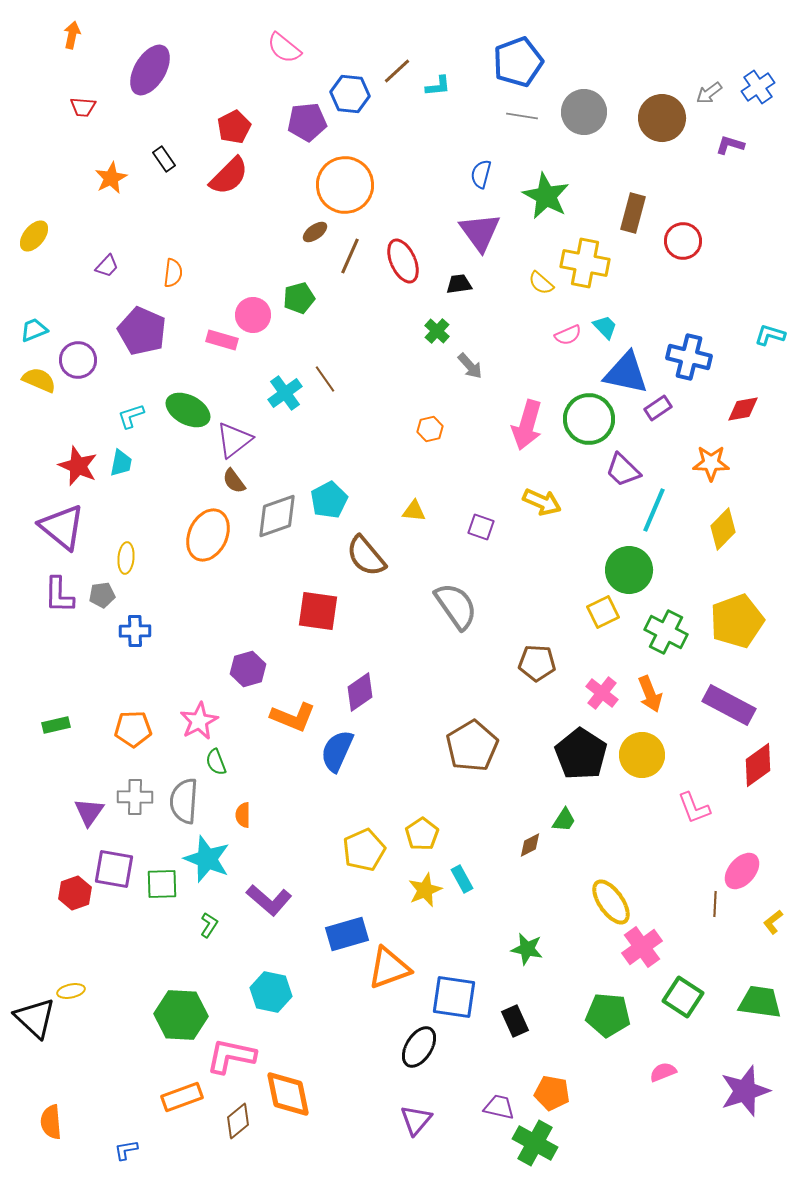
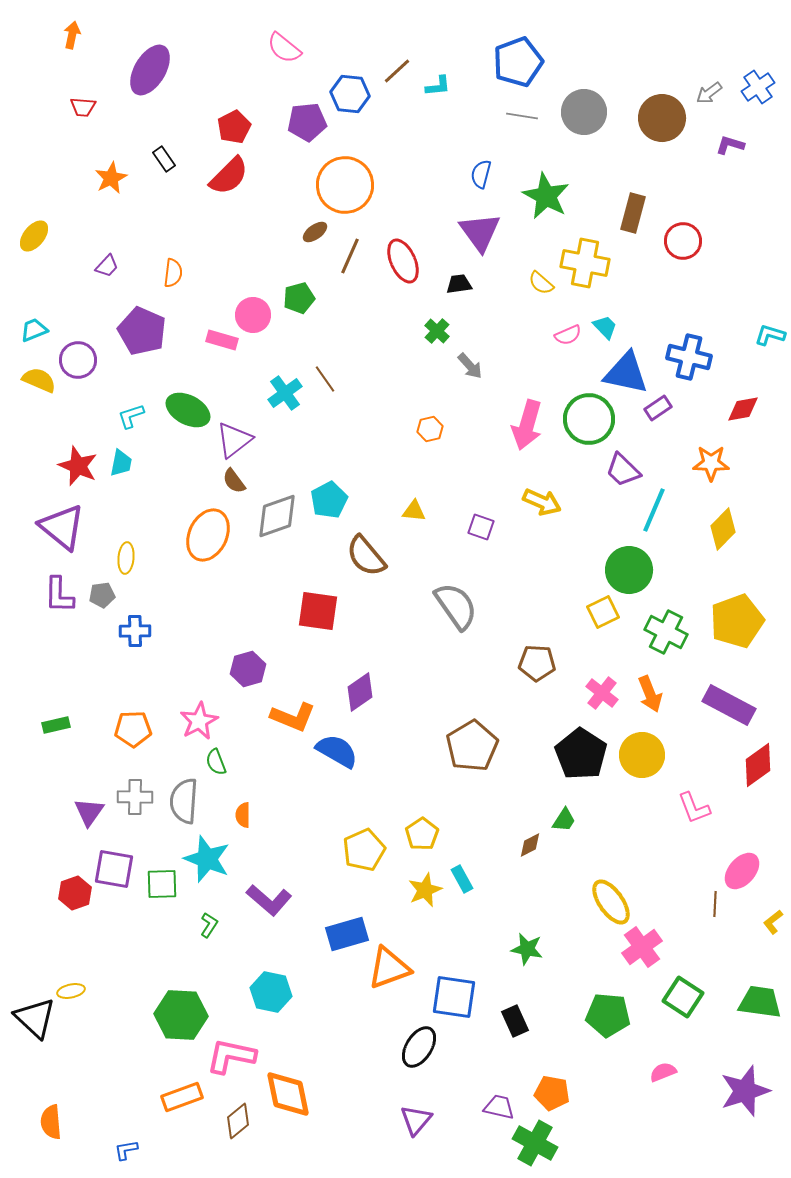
blue semicircle at (337, 751): rotated 96 degrees clockwise
